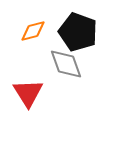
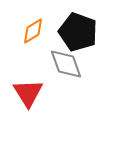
orange diamond: rotated 16 degrees counterclockwise
